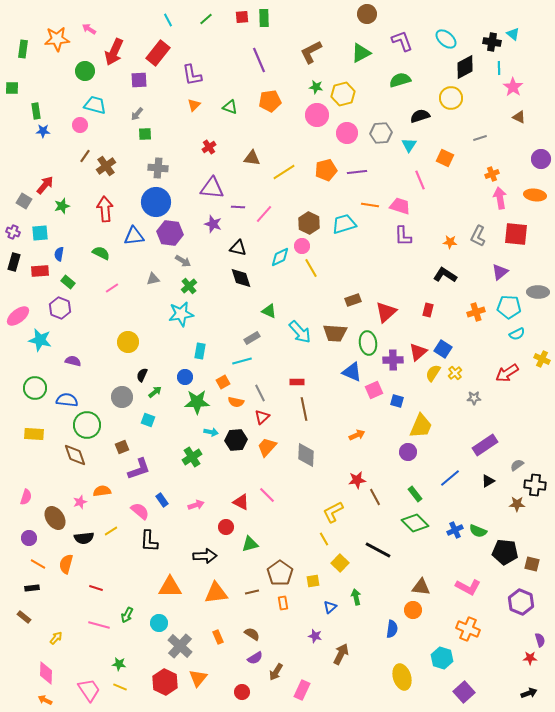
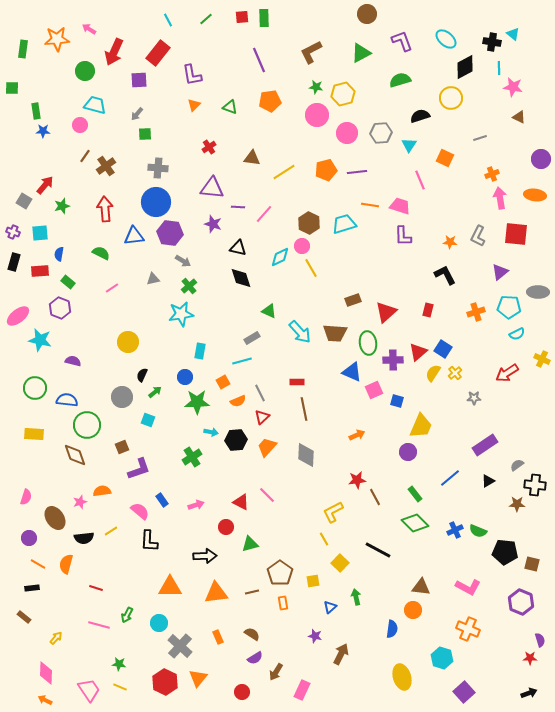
pink star at (513, 87): rotated 24 degrees counterclockwise
black L-shape at (445, 275): rotated 30 degrees clockwise
orange semicircle at (236, 402): moved 2 px right, 1 px up; rotated 35 degrees counterclockwise
